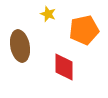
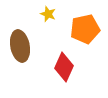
orange pentagon: moved 1 px right, 1 px up
red diamond: rotated 24 degrees clockwise
